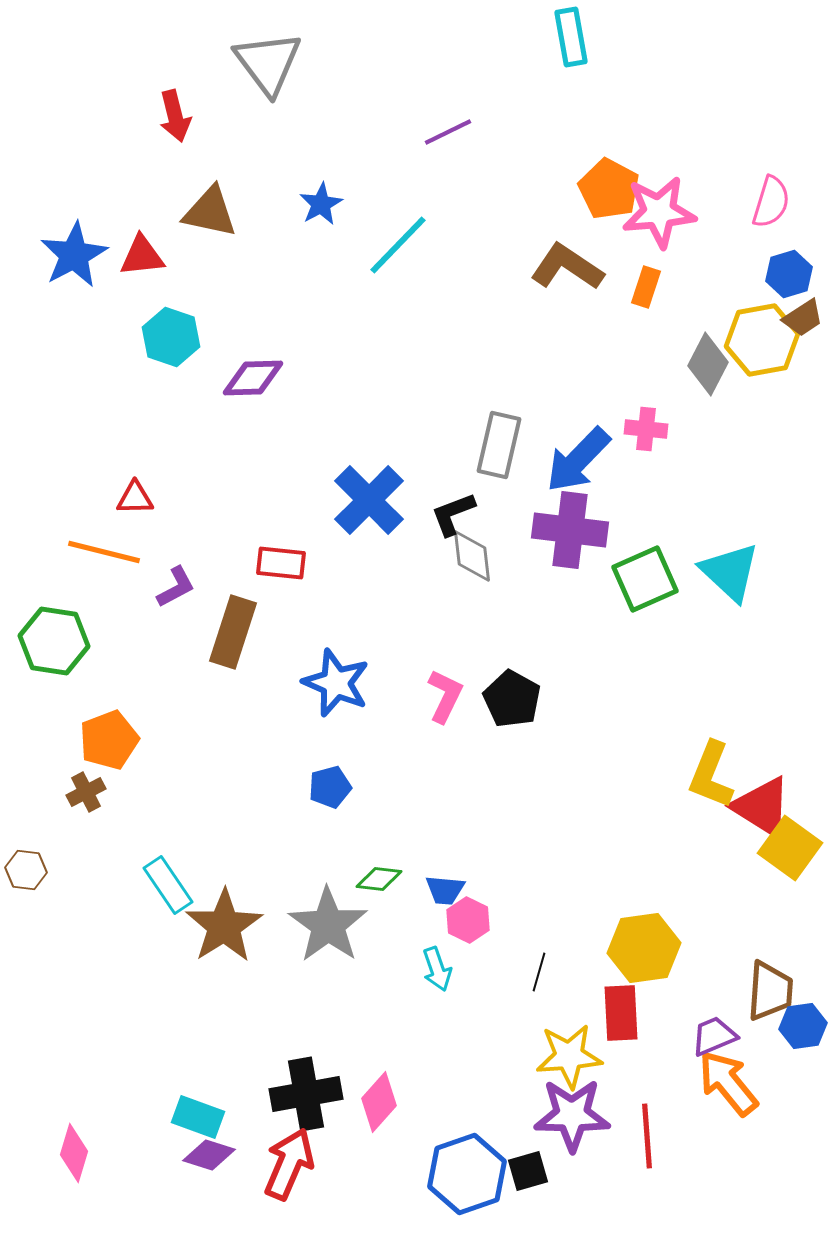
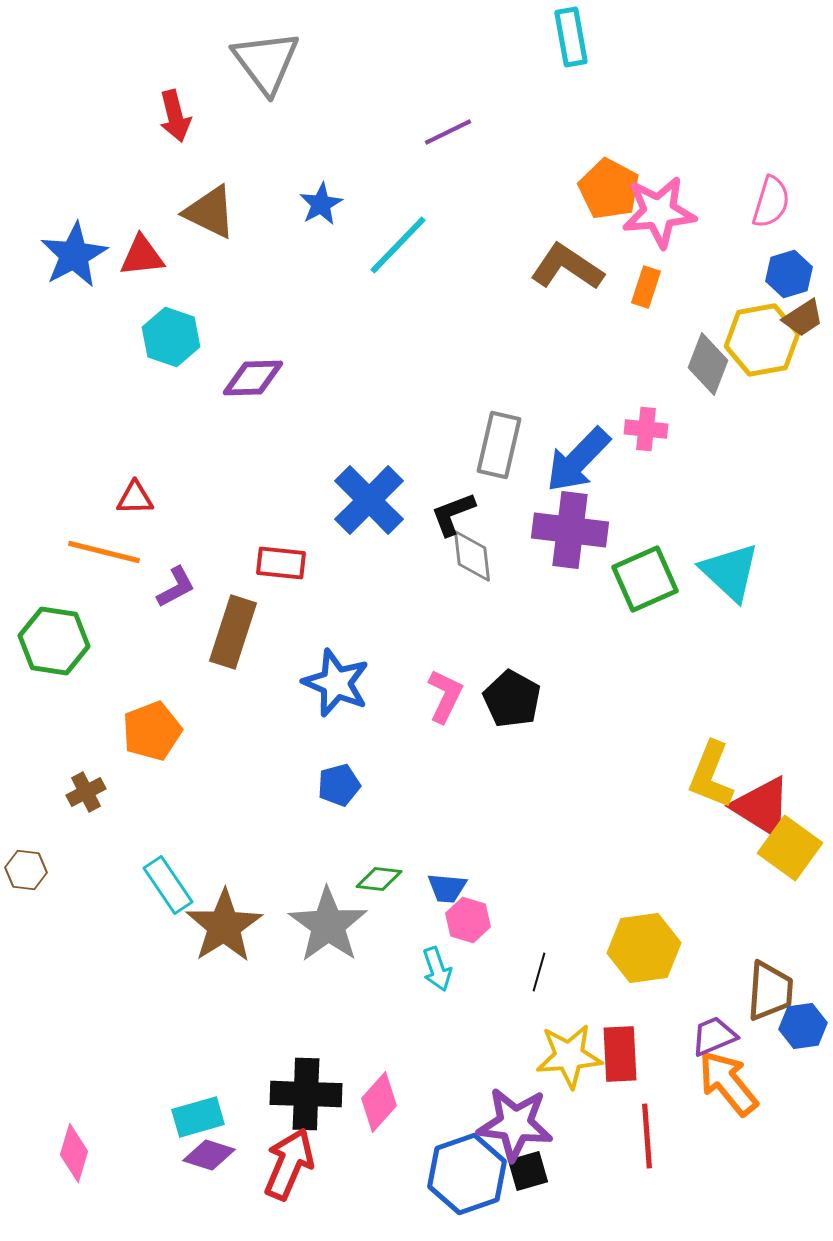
gray triangle at (268, 63): moved 2 px left, 1 px up
brown triangle at (210, 212): rotated 14 degrees clockwise
gray diamond at (708, 364): rotated 6 degrees counterclockwise
orange pentagon at (109, 740): moved 43 px right, 9 px up
blue pentagon at (330, 787): moved 9 px right, 2 px up
blue trapezoid at (445, 890): moved 2 px right, 2 px up
pink hexagon at (468, 920): rotated 9 degrees counterclockwise
red rectangle at (621, 1013): moved 1 px left, 41 px down
black cross at (306, 1094): rotated 12 degrees clockwise
purple star at (572, 1115): moved 57 px left, 9 px down; rotated 6 degrees clockwise
cyan rectangle at (198, 1117): rotated 36 degrees counterclockwise
